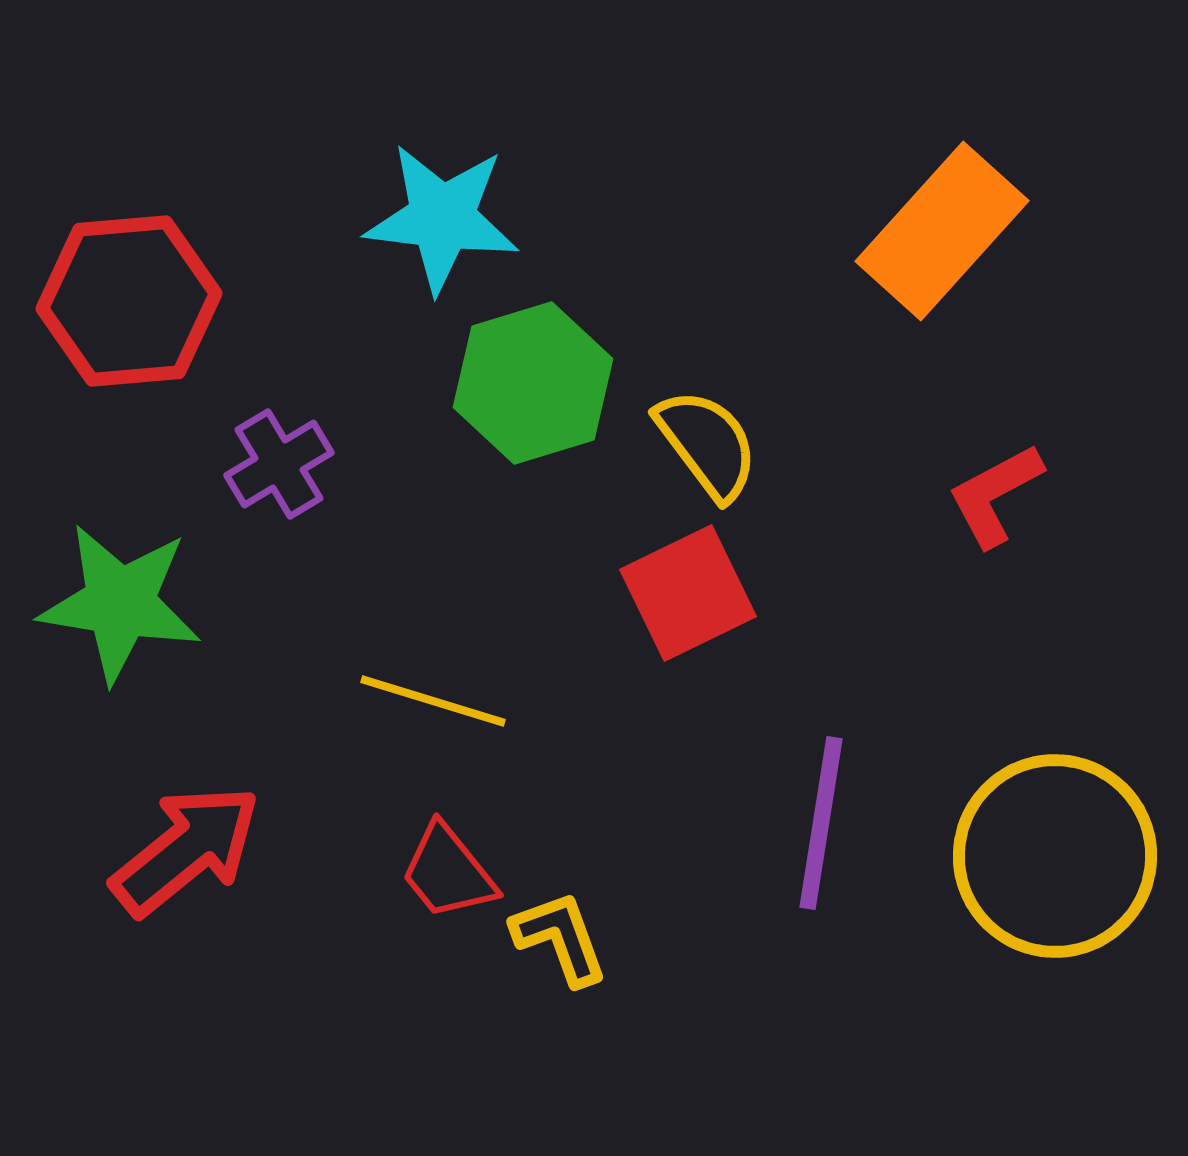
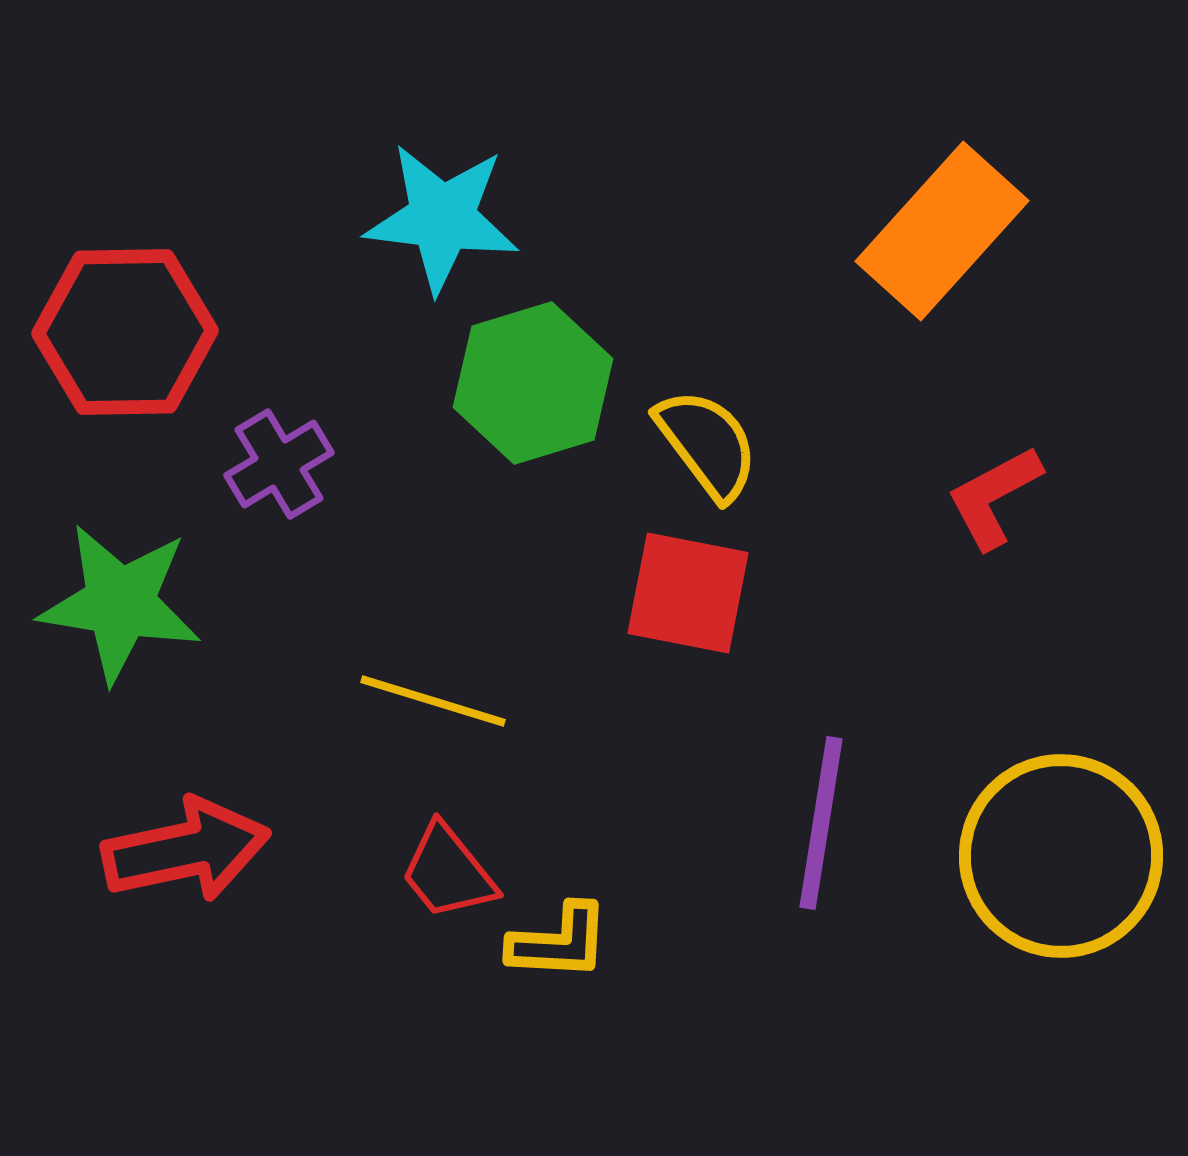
red hexagon: moved 4 px left, 31 px down; rotated 4 degrees clockwise
red L-shape: moved 1 px left, 2 px down
red square: rotated 37 degrees clockwise
red arrow: rotated 27 degrees clockwise
yellow circle: moved 6 px right
yellow L-shape: moved 1 px left, 4 px down; rotated 113 degrees clockwise
